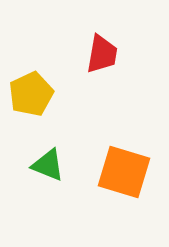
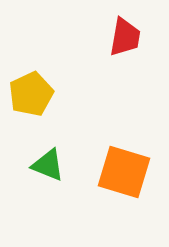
red trapezoid: moved 23 px right, 17 px up
